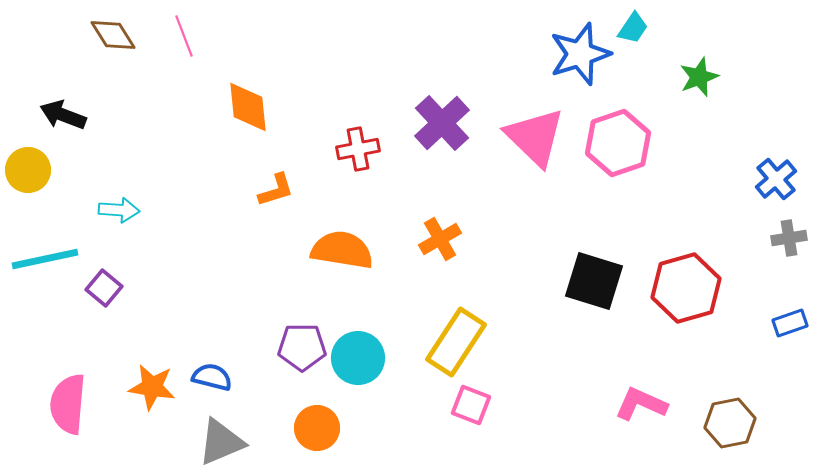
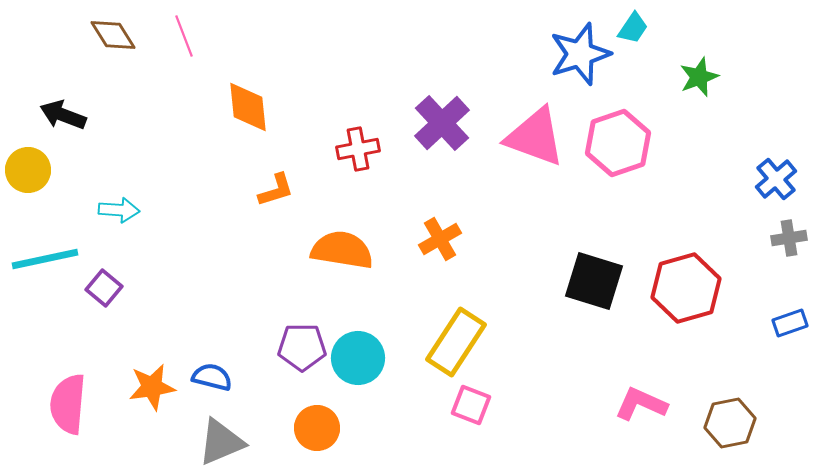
pink triangle: rotated 24 degrees counterclockwise
orange star: rotated 18 degrees counterclockwise
